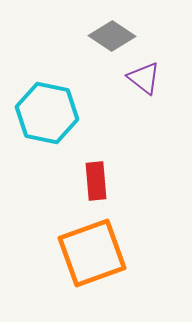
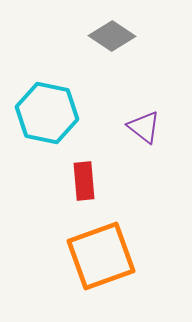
purple triangle: moved 49 px down
red rectangle: moved 12 px left
orange square: moved 9 px right, 3 px down
